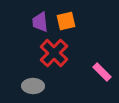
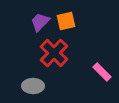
purple trapezoid: rotated 50 degrees clockwise
